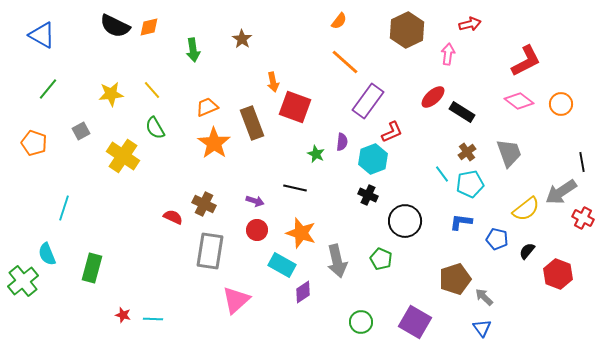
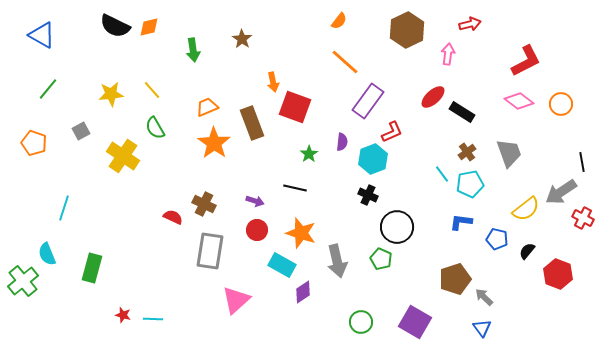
green star at (316, 154): moved 7 px left; rotated 12 degrees clockwise
black circle at (405, 221): moved 8 px left, 6 px down
